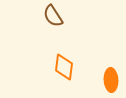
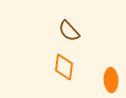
brown semicircle: moved 16 px right, 15 px down; rotated 10 degrees counterclockwise
